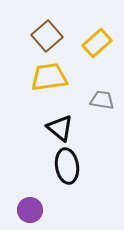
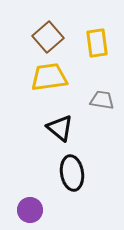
brown square: moved 1 px right, 1 px down
yellow rectangle: rotated 56 degrees counterclockwise
black ellipse: moved 5 px right, 7 px down
